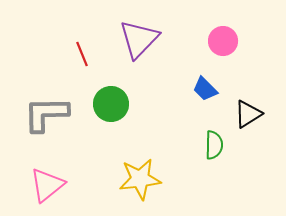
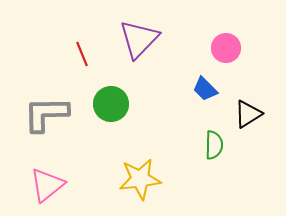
pink circle: moved 3 px right, 7 px down
